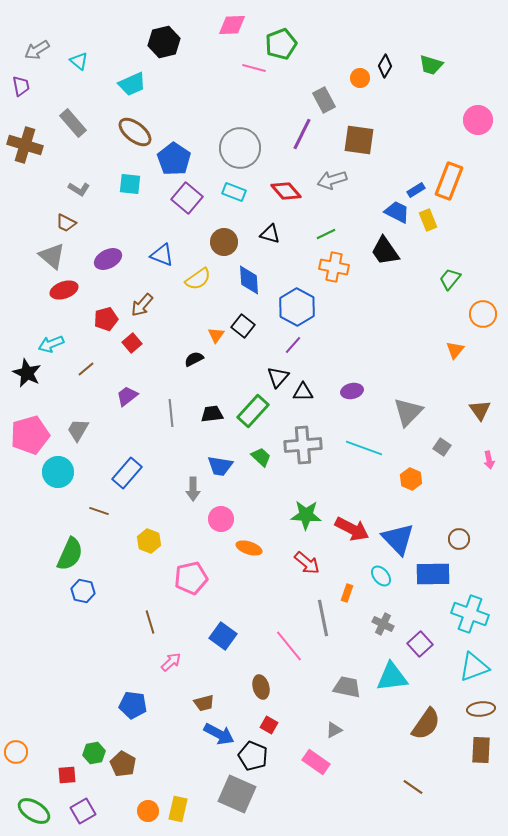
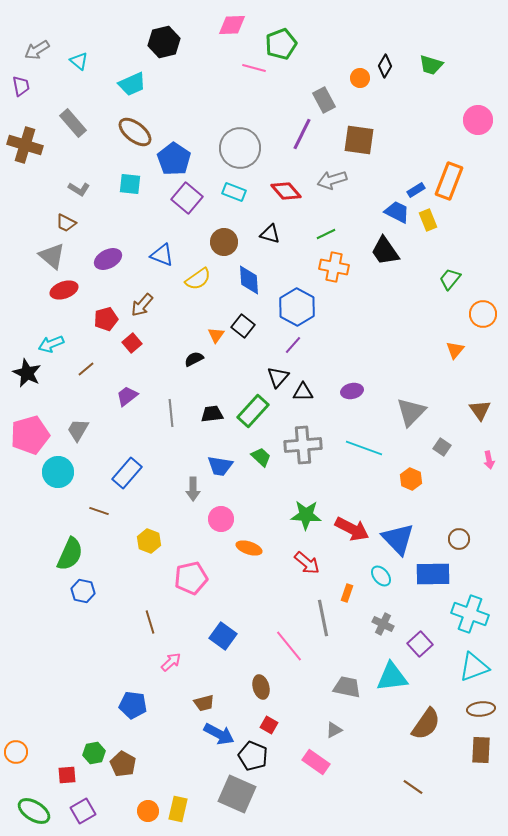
gray triangle at (408, 412): moved 3 px right
